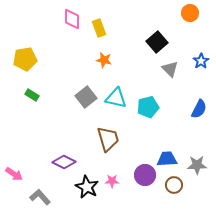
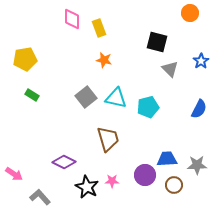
black square: rotated 35 degrees counterclockwise
